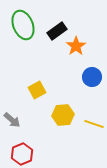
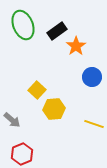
yellow square: rotated 18 degrees counterclockwise
yellow hexagon: moved 9 px left, 6 px up
